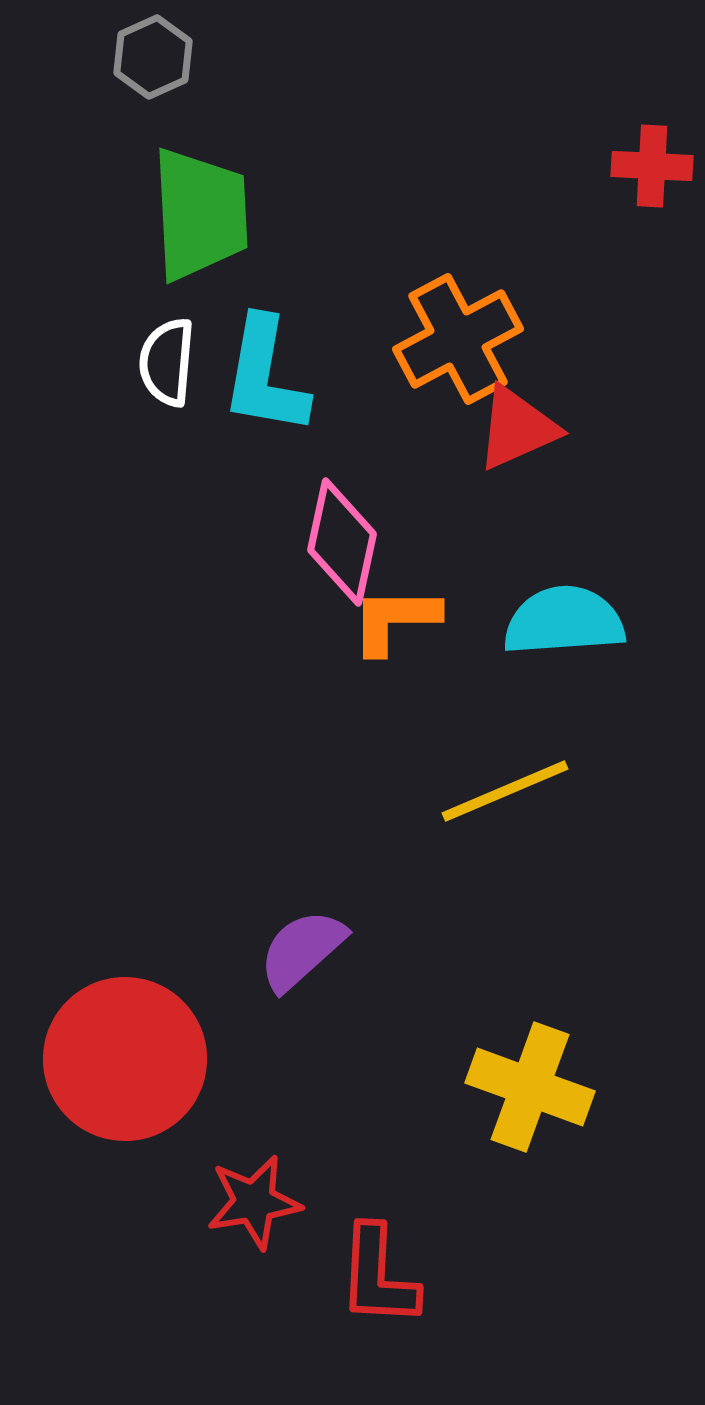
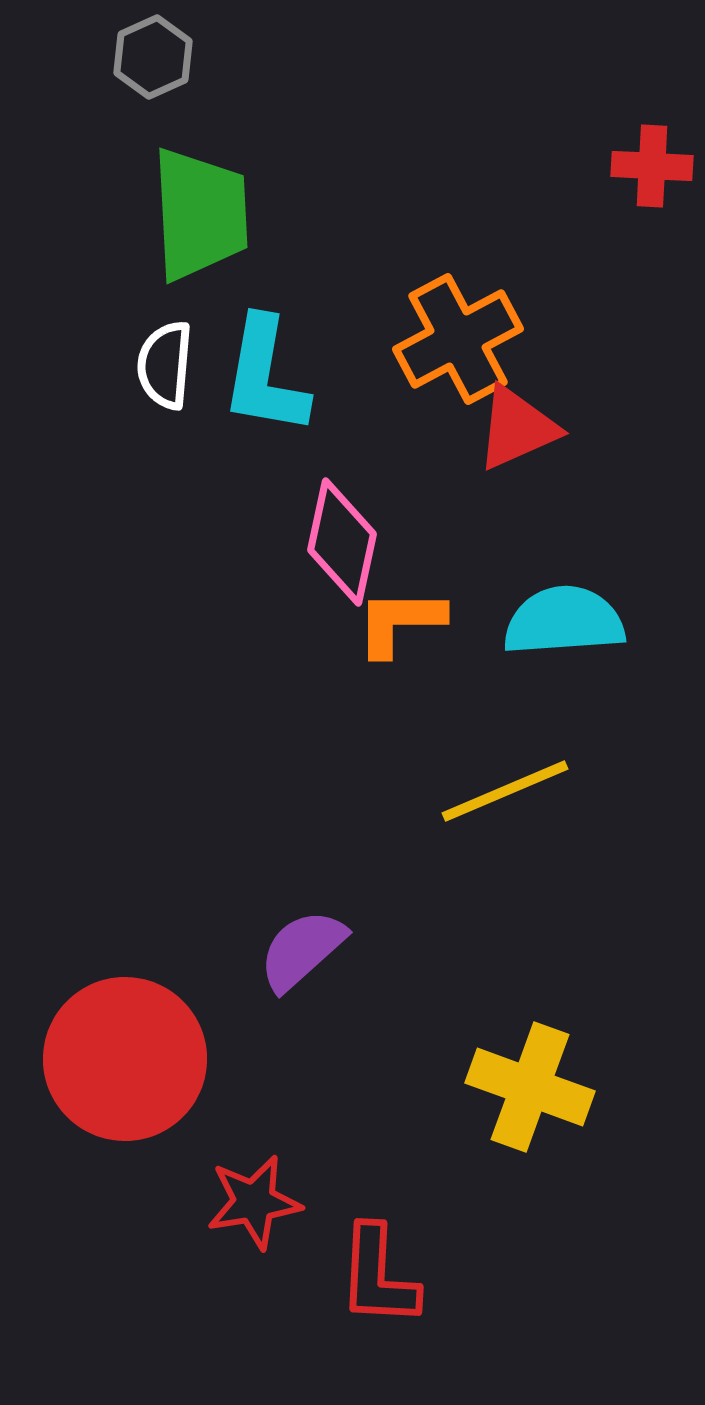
white semicircle: moved 2 px left, 3 px down
orange L-shape: moved 5 px right, 2 px down
